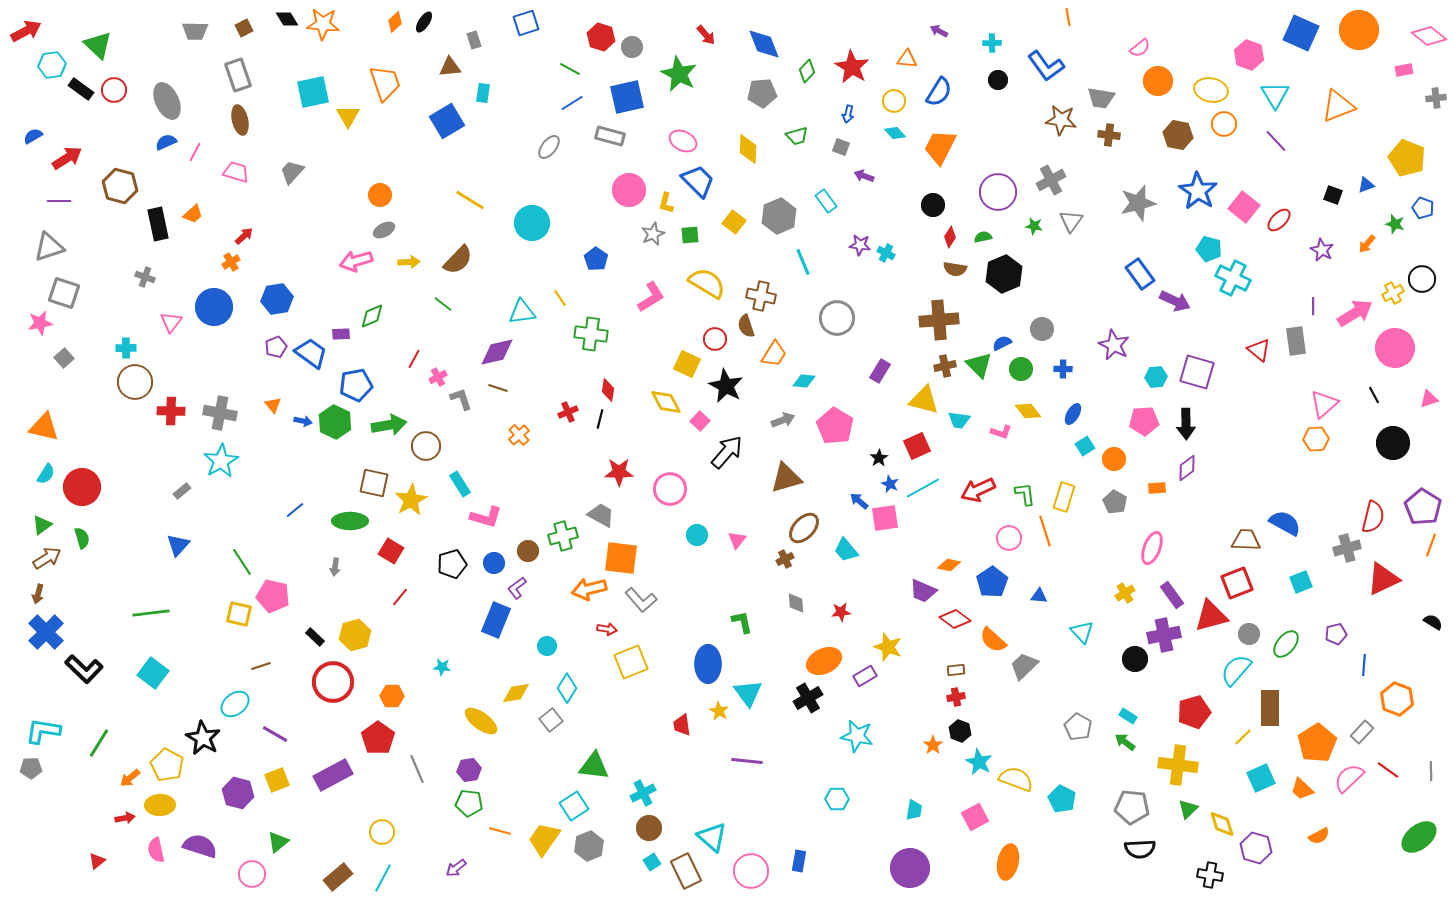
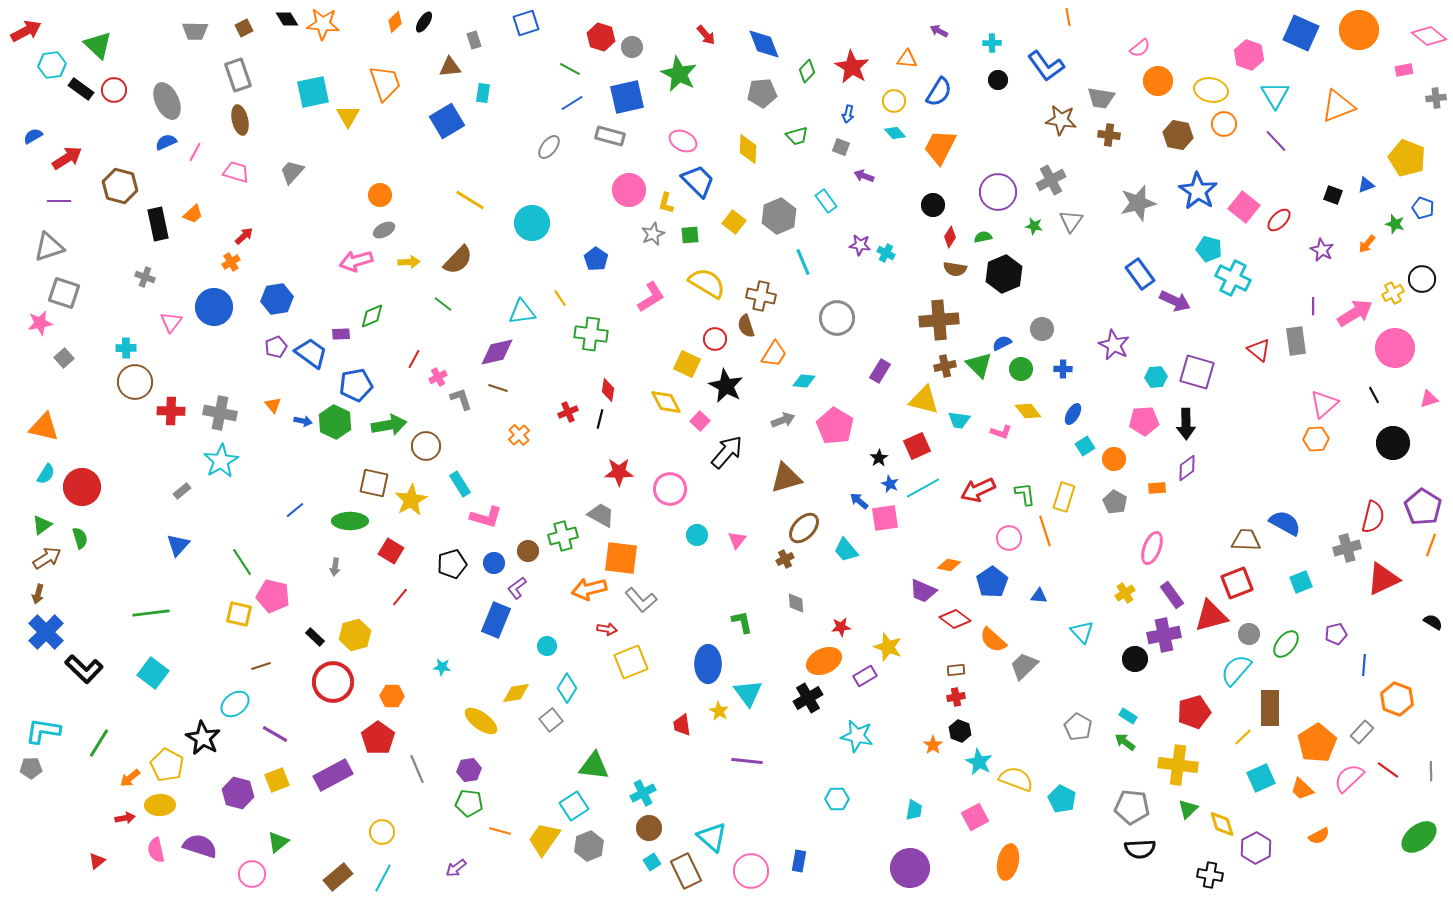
green semicircle at (82, 538): moved 2 px left
red star at (841, 612): moved 15 px down
purple hexagon at (1256, 848): rotated 16 degrees clockwise
